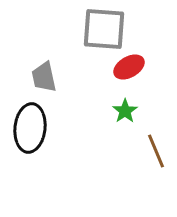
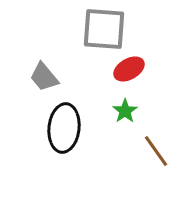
red ellipse: moved 2 px down
gray trapezoid: rotated 28 degrees counterclockwise
black ellipse: moved 34 px right
brown line: rotated 12 degrees counterclockwise
